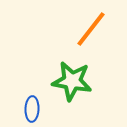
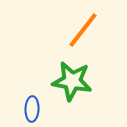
orange line: moved 8 px left, 1 px down
